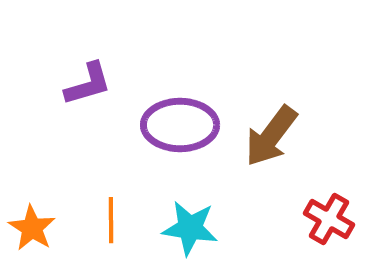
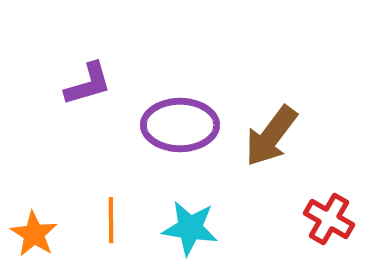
orange star: moved 2 px right, 6 px down
